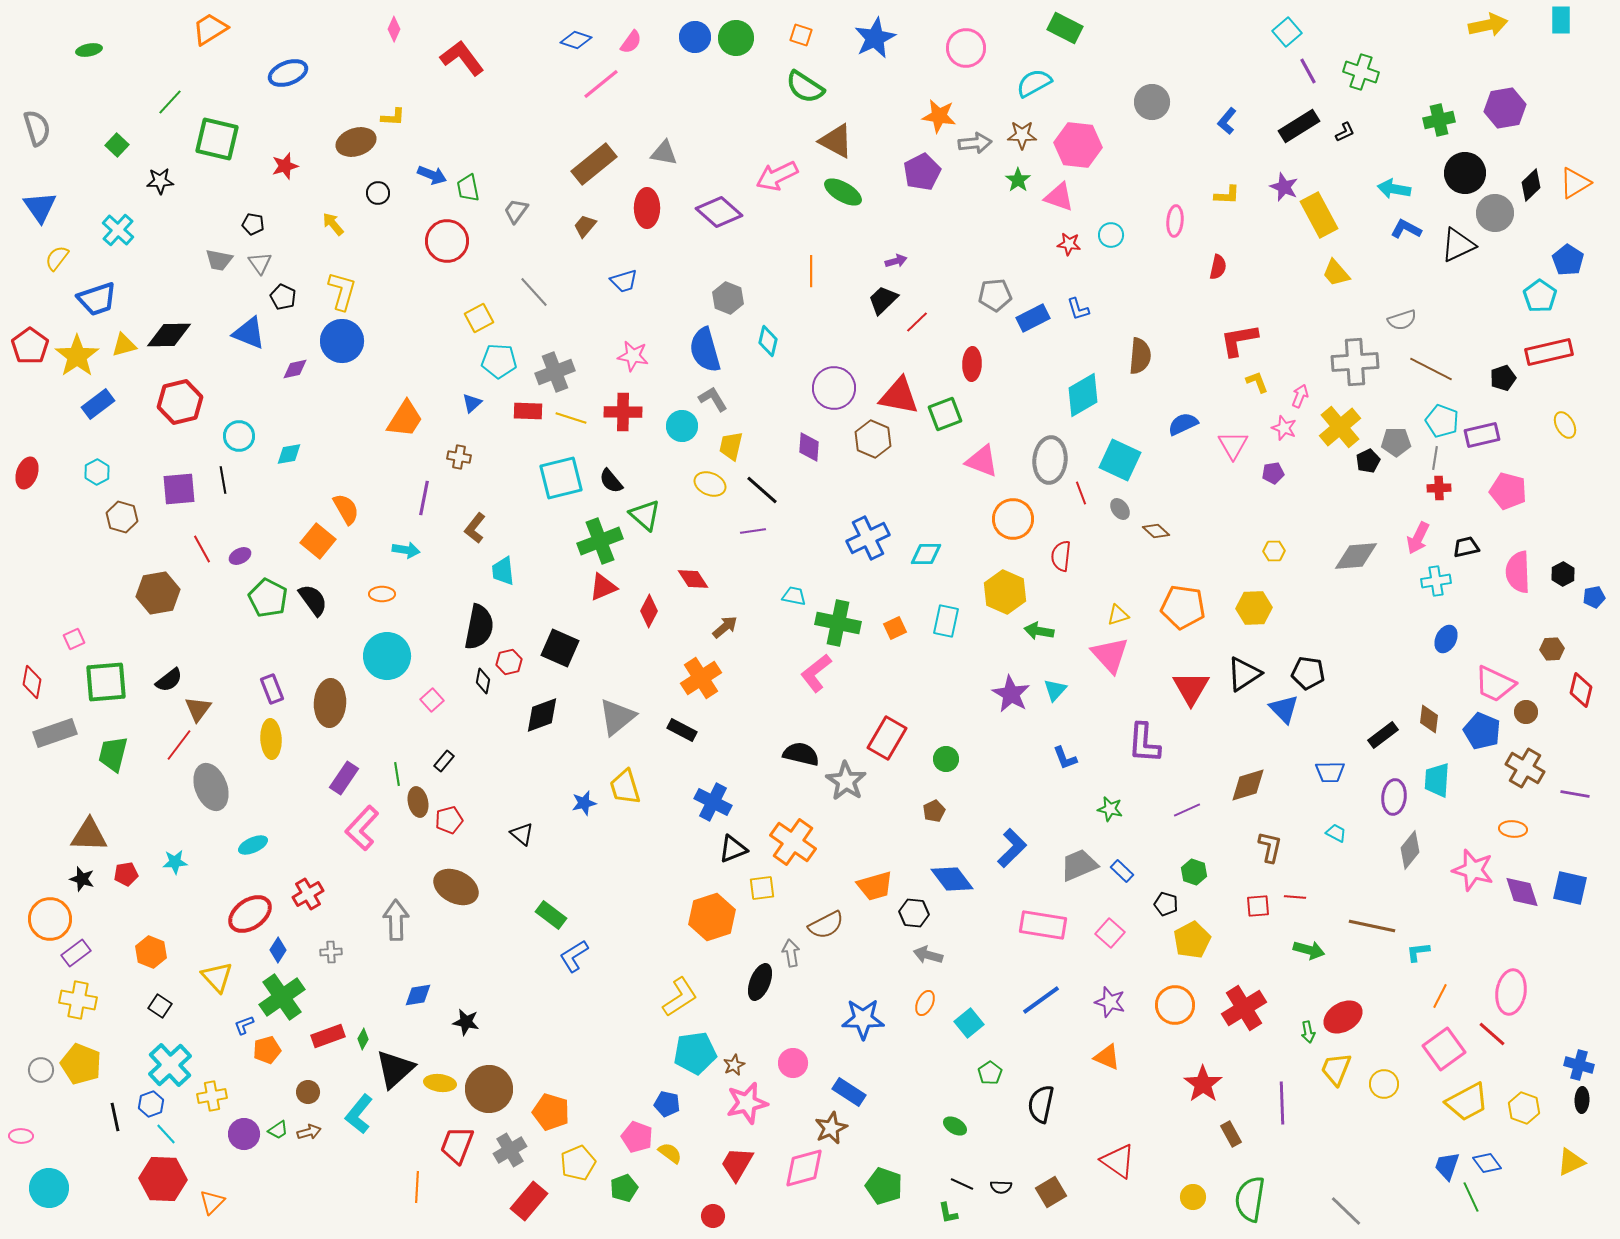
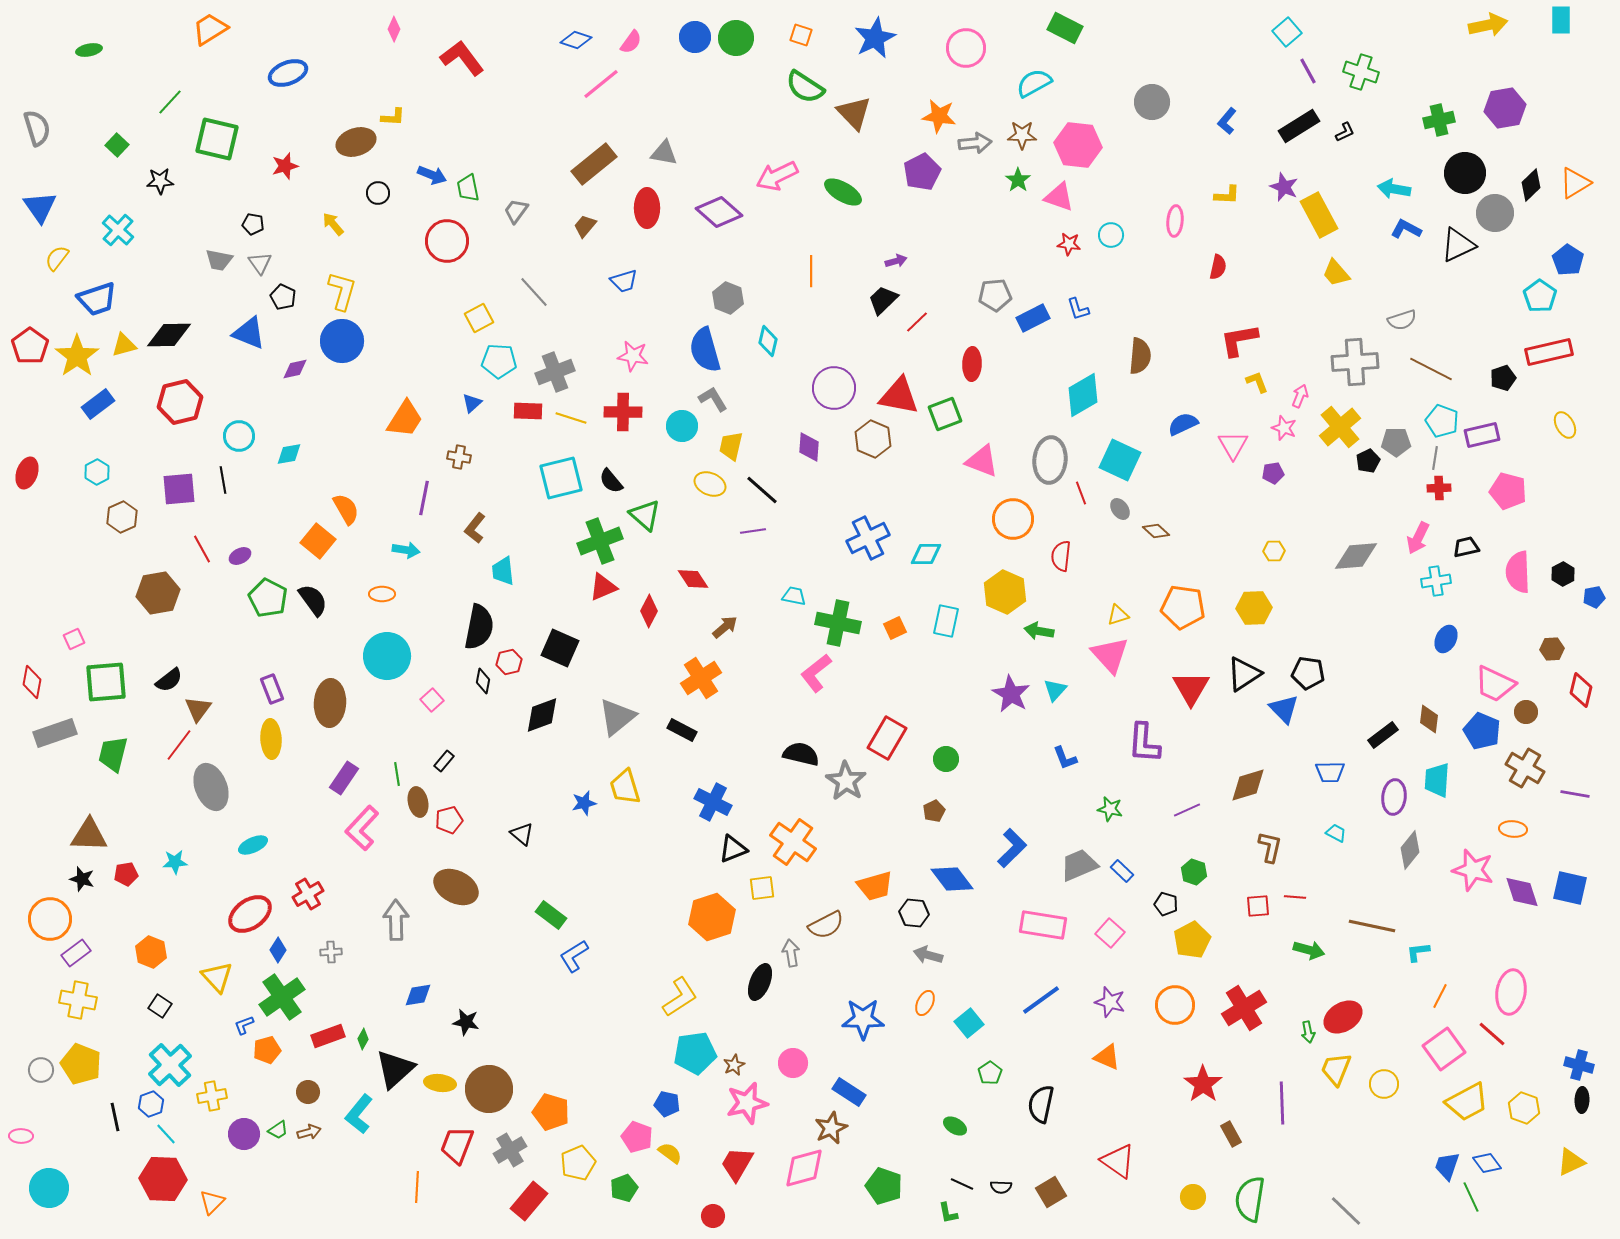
brown triangle at (836, 141): moved 18 px right, 28 px up; rotated 18 degrees clockwise
brown hexagon at (122, 517): rotated 20 degrees clockwise
